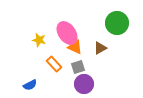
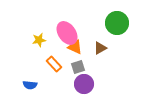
yellow star: rotated 24 degrees counterclockwise
blue semicircle: rotated 32 degrees clockwise
